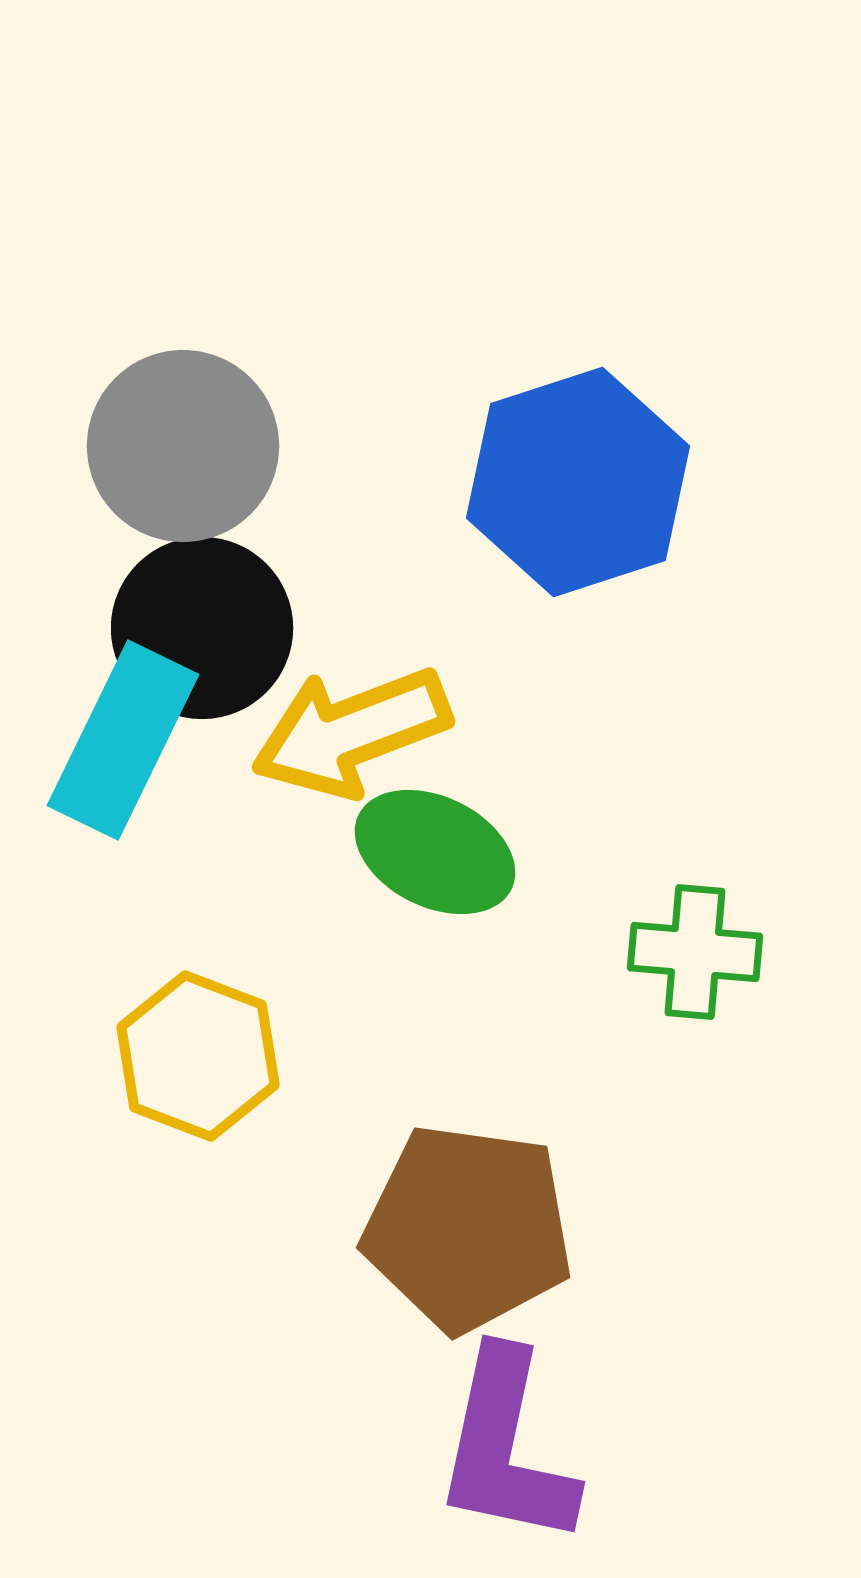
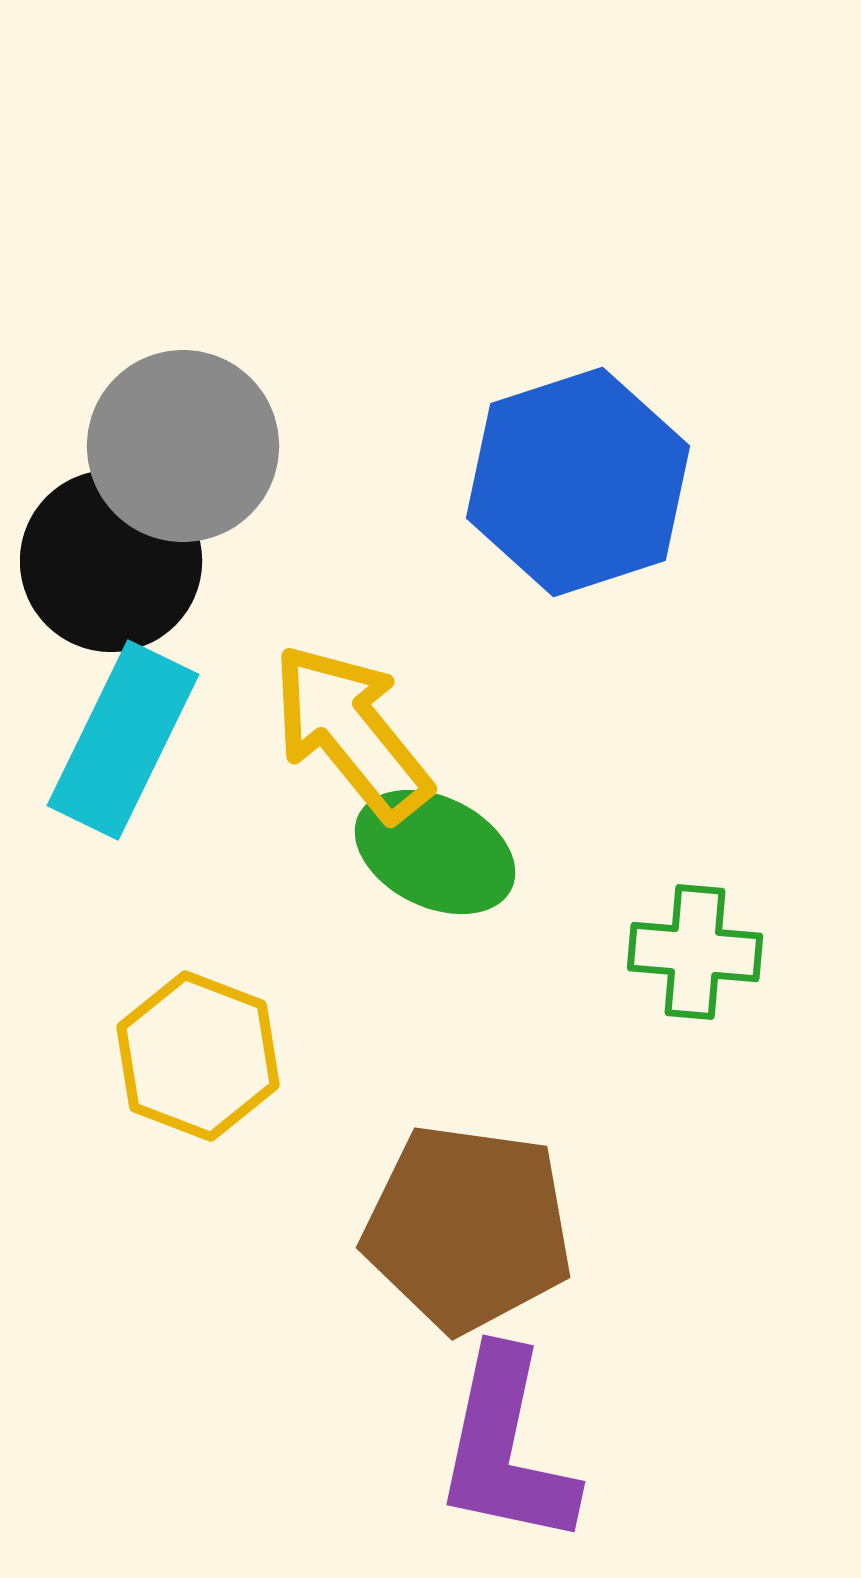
black circle: moved 91 px left, 67 px up
yellow arrow: rotated 72 degrees clockwise
